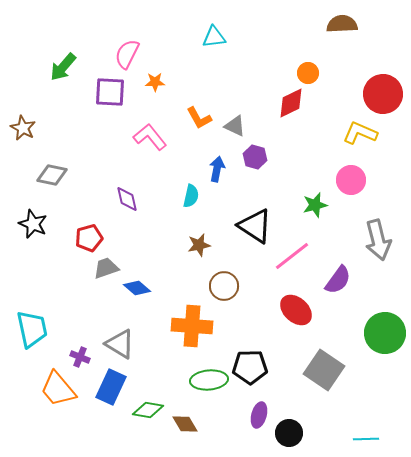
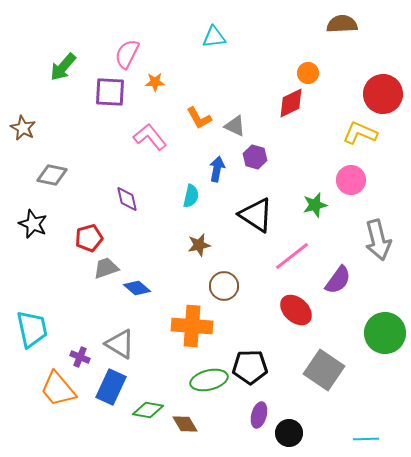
black triangle at (255, 226): moved 1 px right, 11 px up
green ellipse at (209, 380): rotated 9 degrees counterclockwise
